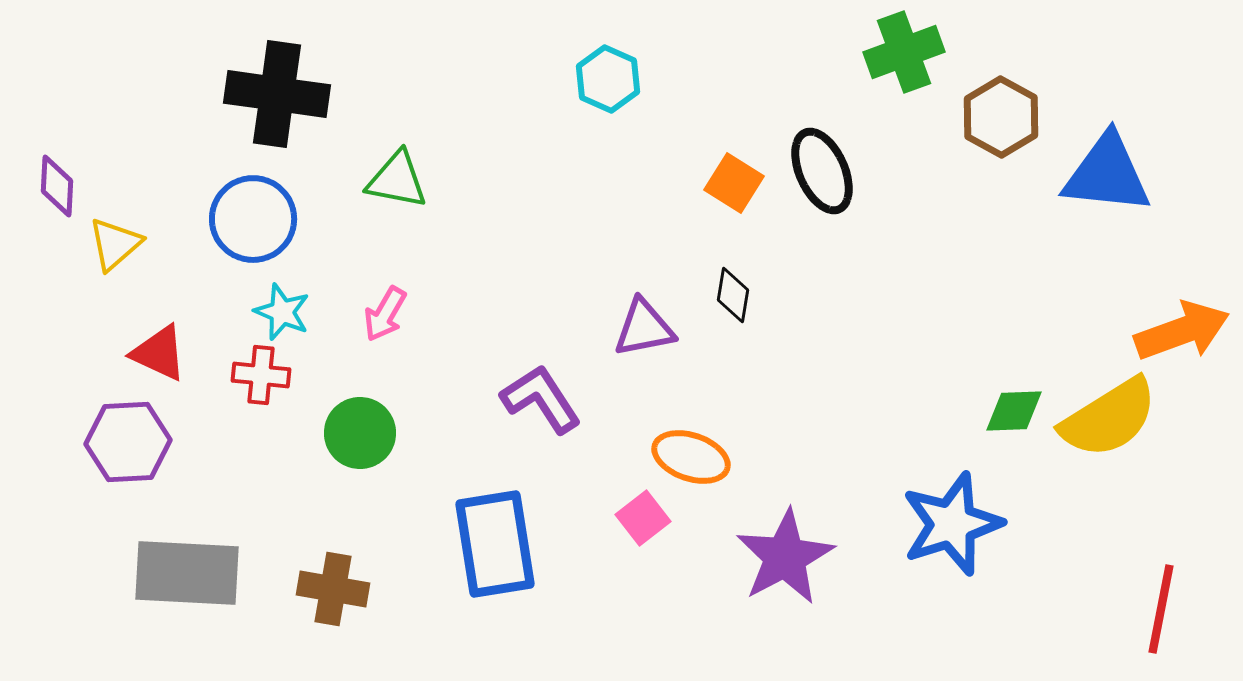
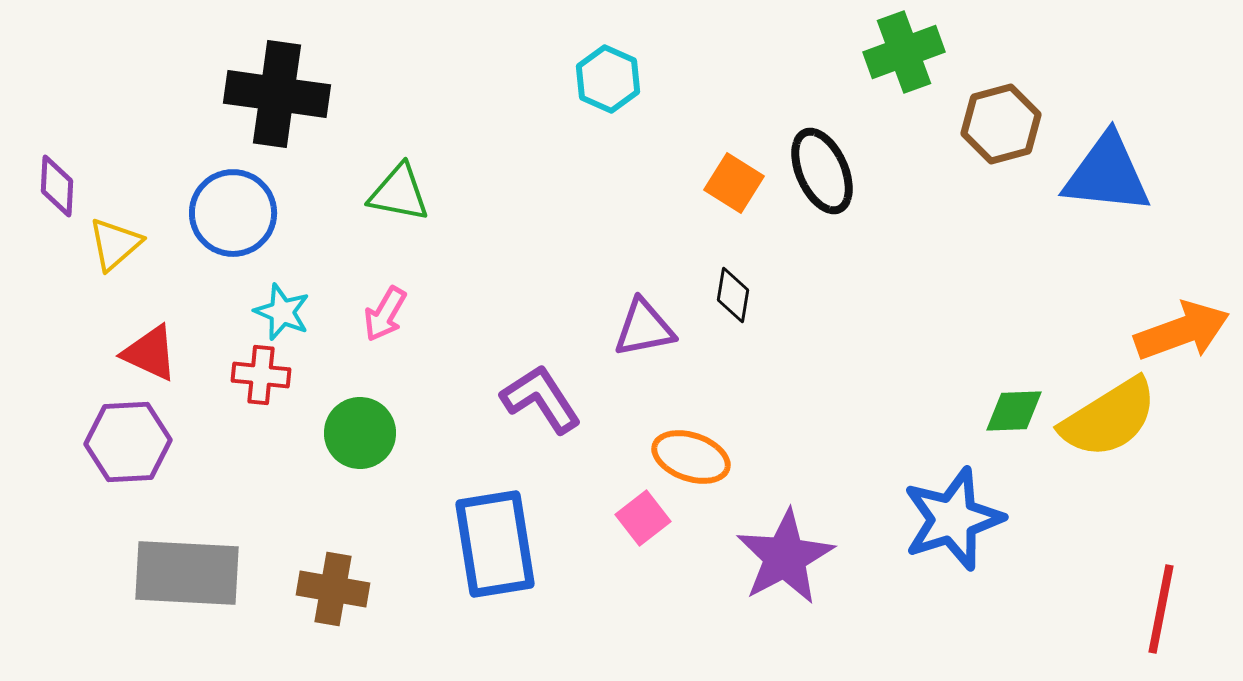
brown hexagon: moved 7 px down; rotated 16 degrees clockwise
green triangle: moved 2 px right, 13 px down
blue circle: moved 20 px left, 6 px up
red triangle: moved 9 px left
blue star: moved 1 px right, 5 px up
